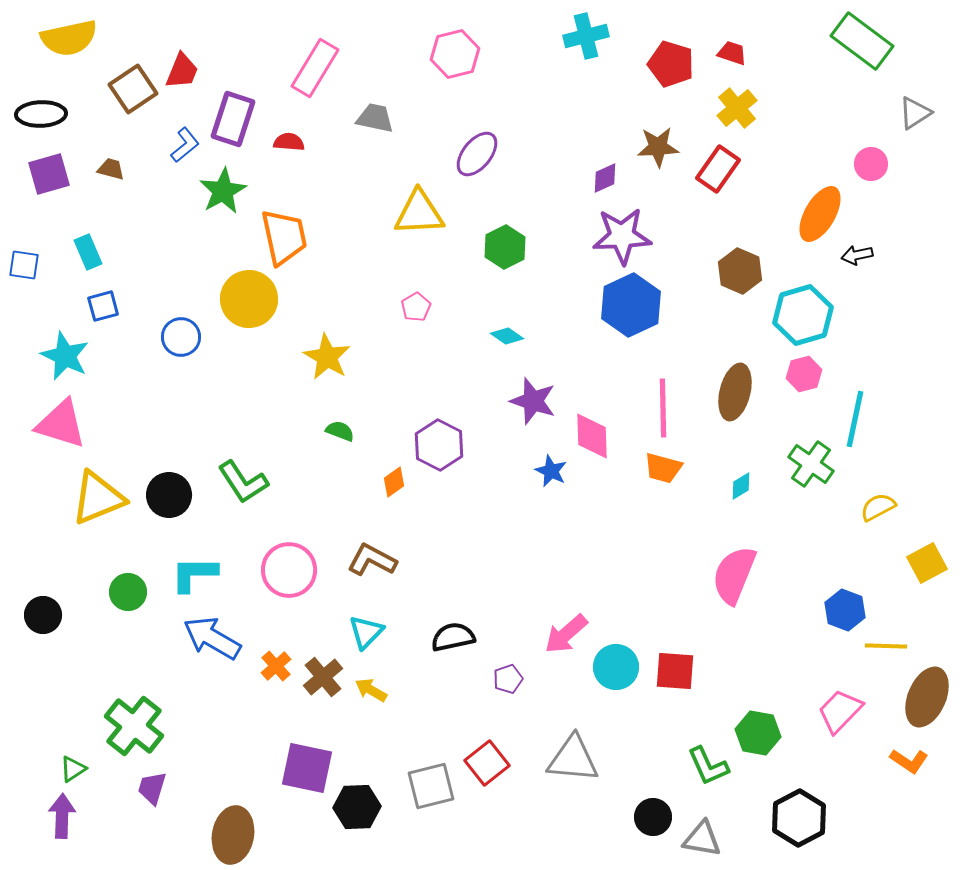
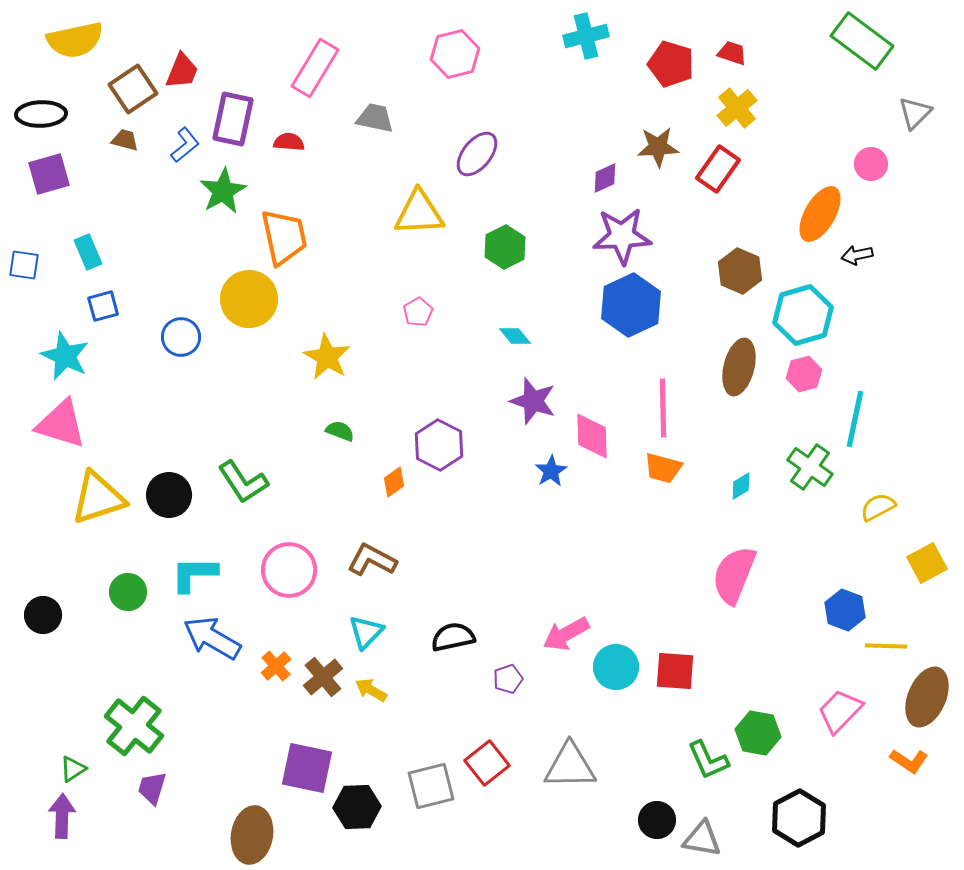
yellow semicircle at (69, 38): moved 6 px right, 2 px down
gray triangle at (915, 113): rotated 12 degrees counterclockwise
purple rectangle at (233, 119): rotated 6 degrees counterclockwise
brown trapezoid at (111, 169): moved 14 px right, 29 px up
pink pentagon at (416, 307): moved 2 px right, 5 px down
cyan diamond at (507, 336): moved 8 px right; rotated 16 degrees clockwise
brown ellipse at (735, 392): moved 4 px right, 25 px up
green cross at (811, 464): moved 1 px left, 3 px down
blue star at (551, 471): rotated 16 degrees clockwise
yellow triangle at (98, 498): rotated 4 degrees clockwise
pink arrow at (566, 634): rotated 12 degrees clockwise
gray triangle at (573, 759): moved 3 px left, 7 px down; rotated 6 degrees counterclockwise
green L-shape at (708, 766): moved 6 px up
black circle at (653, 817): moved 4 px right, 3 px down
brown ellipse at (233, 835): moved 19 px right
